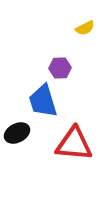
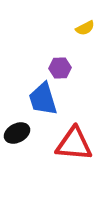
blue trapezoid: moved 2 px up
